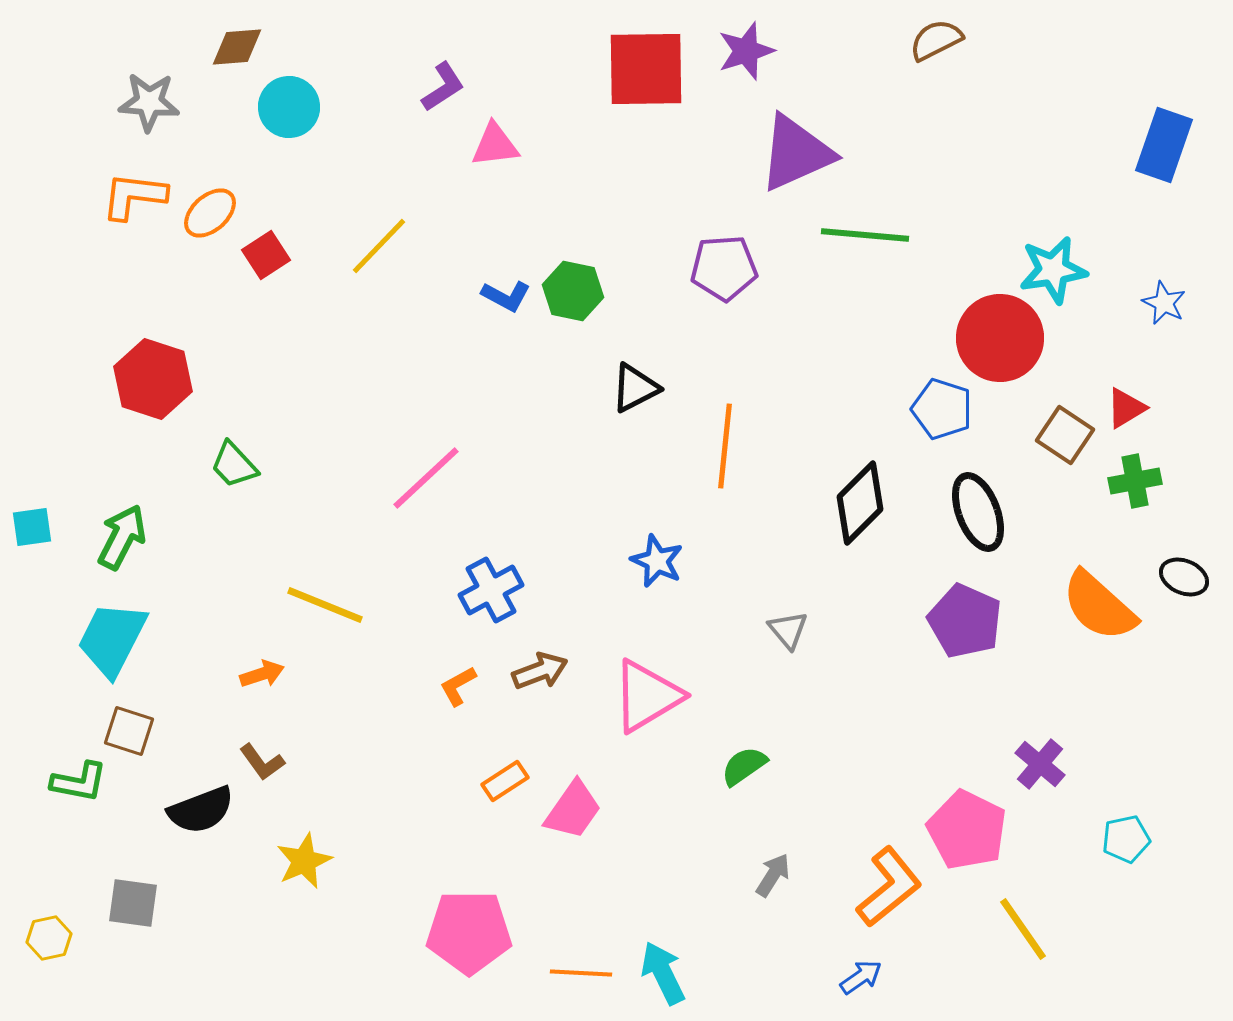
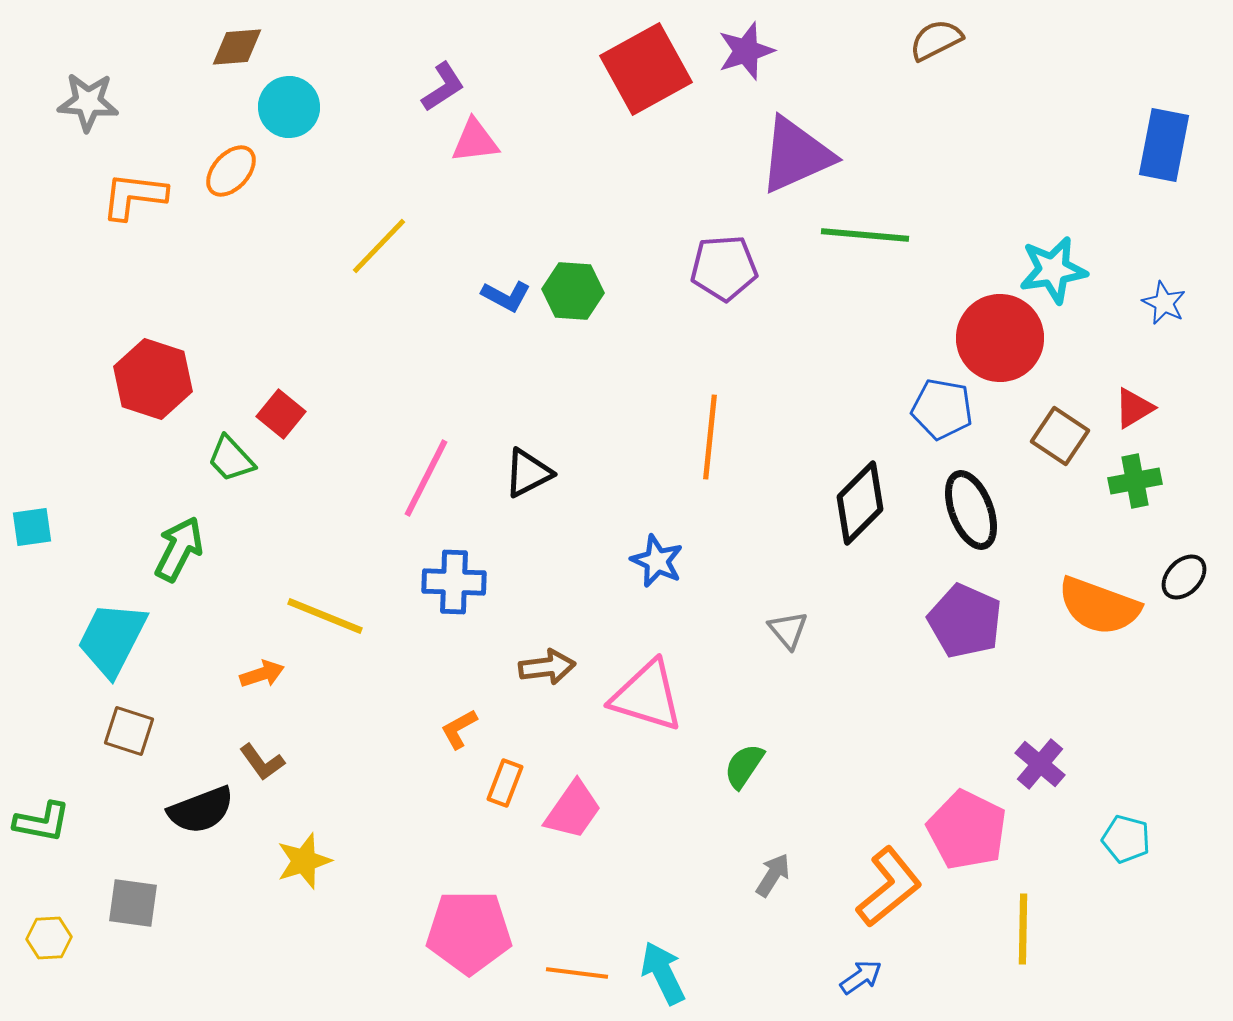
red square at (646, 69): rotated 28 degrees counterclockwise
gray star at (149, 102): moved 61 px left
pink triangle at (495, 145): moved 20 px left, 4 px up
blue rectangle at (1164, 145): rotated 8 degrees counterclockwise
purple triangle at (796, 153): moved 2 px down
orange ellipse at (210, 213): moved 21 px right, 42 px up; rotated 6 degrees counterclockwise
red square at (266, 255): moved 15 px right, 159 px down; rotated 18 degrees counterclockwise
green hexagon at (573, 291): rotated 8 degrees counterclockwise
black triangle at (635, 388): moved 107 px left, 85 px down
red triangle at (1126, 408): moved 8 px right
blue pentagon at (942, 409): rotated 8 degrees counterclockwise
brown square at (1065, 435): moved 5 px left, 1 px down
orange line at (725, 446): moved 15 px left, 9 px up
green trapezoid at (234, 465): moved 3 px left, 6 px up
pink line at (426, 478): rotated 20 degrees counterclockwise
black ellipse at (978, 512): moved 7 px left, 2 px up
green arrow at (122, 537): moved 57 px right, 12 px down
black ellipse at (1184, 577): rotated 69 degrees counterclockwise
blue cross at (491, 590): moved 37 px left, 8 px up; rotated 30 degrees clockwise
yellow line at (325, 605): moved 11 px down
orange semicircle at (1099, 606): rotated 22 degrees counterclockwise
brown arrow at (540, 671): moved 7 px right, 4 px up; rotated 14 degrees clockwise
orange L-shape at (458, 686): moved 1 px right, 43 px down
pink triangle at (647, 696): rotated 48 degrees clockwise
green semicircle at (744, 766): rotated 21 degrees counterclockwise
orange rectangle at (505, 781): moved 2 px down; rotated 36 degrees counterclockwise
green L-shape at (79, 782): moved 37 px left, 40 px down
cyan pentagon at (1126, 839): rotated 27 degrees clockwise
yellow star at (304, 861): rotated 6 degrees clockwise
yellow line at (1023, 929): rotated 36 degrees clockwise
yellow hexagon at (49, 938): rotated 9 degrees clockwise
orange line at (581, 973): moved 4 px left; rotated 4 degrees clockwise
